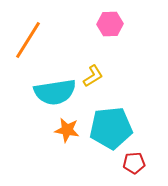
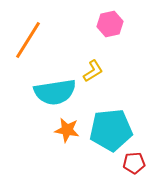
pink hexagon: rotated 10 degrees counterclockwise
yellow L-shape: moved 5 px up
cyan pentagon: moved 2 px down
